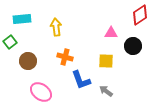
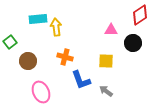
cyan rectangle: moved 16 px right
pink triangle: moved 3 px up
black circle: moved 3 px up
pink ellipse: rotated 30 degrees clockwise
